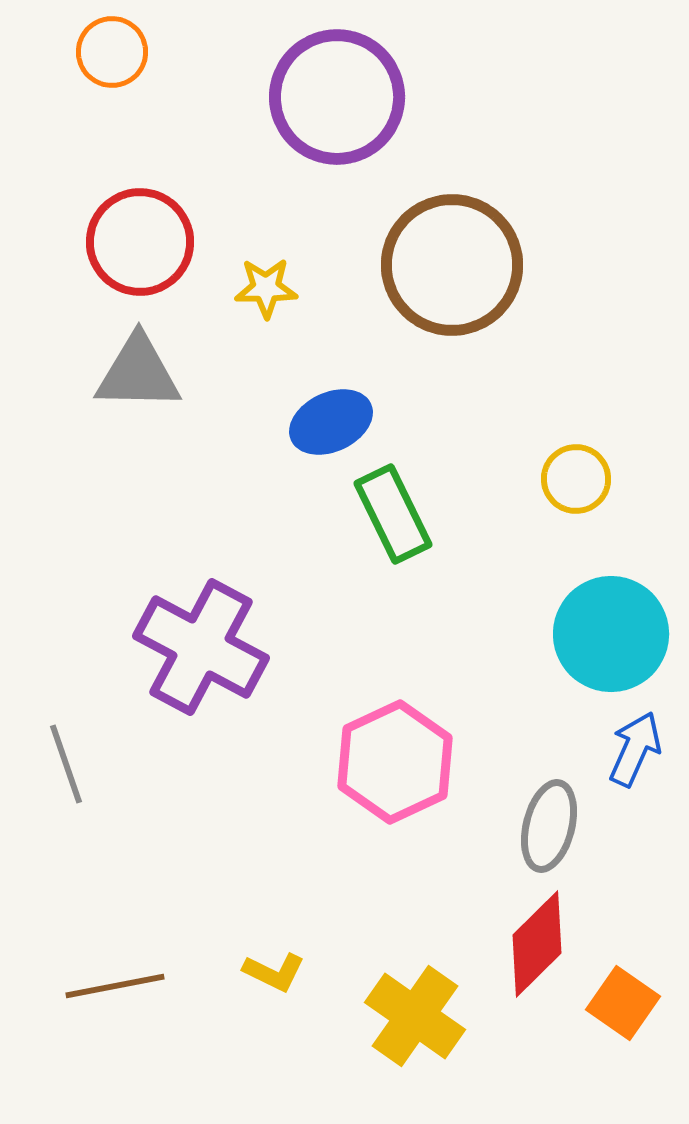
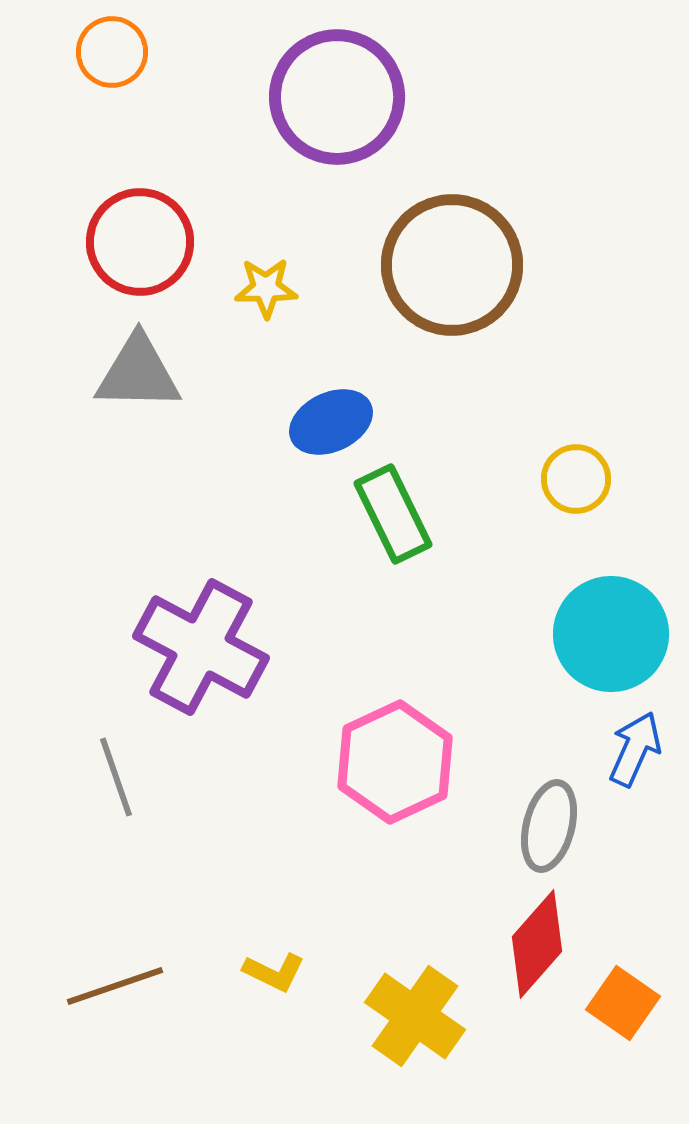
gray line: moved 50 px right, 13 px down
red diamond: rotated 4 degrees counterclockwise
brown line: rotated 8 degrees counterclockwise
